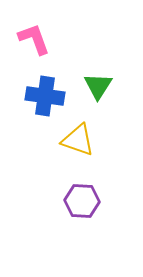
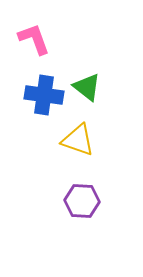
green triangle: moved 11 px left, 1 px down; rotated 24 degrees counterclockwise
blue cross: moved 1 px left, 1 px up
